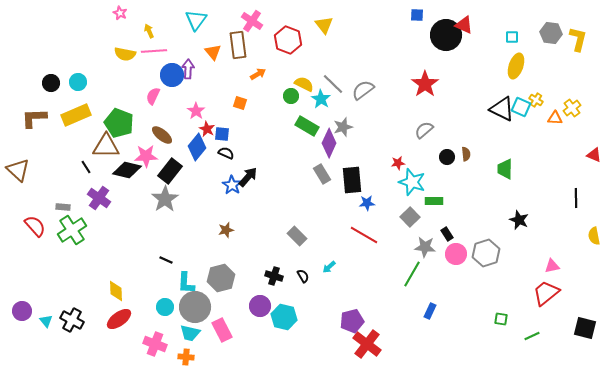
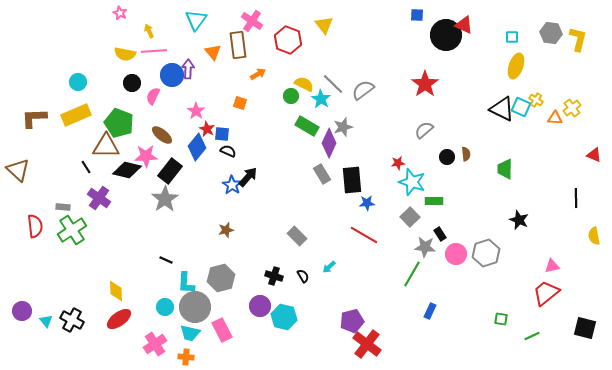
black circle at (51, 83): moved 81 px right
black semicircle at (226, 153): moved 2 px right, 2 px up
red semicircle at (35, 226): rotated 35 degrees clockwise
black rectangle at (447, 234): moved 7 px left
pink cross at (155, 344): rotated 35 degrees clockwise
